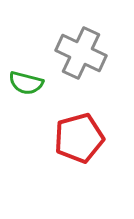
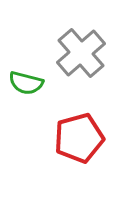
gray cross: rotated 24 degrees clockwise
